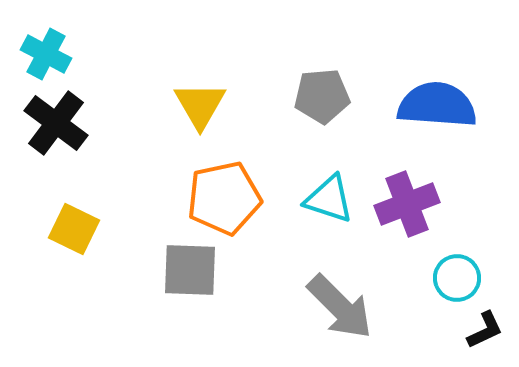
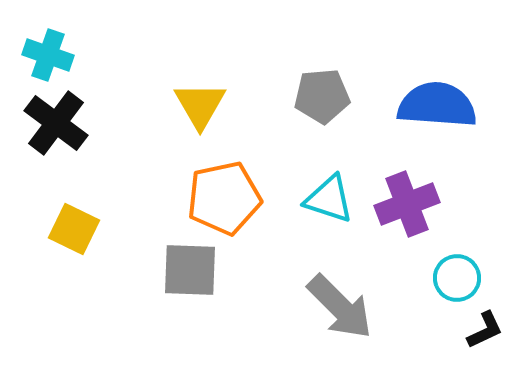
cyan cross: moved 2 px right, 1 px down; rotated 9 degrees counterclockwise
